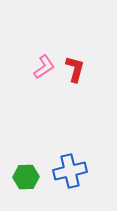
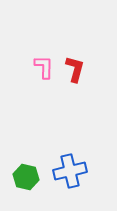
pink L-shape: rotated 55 degrees counterclockwise
green hexagon: rotated 15 degrees clockwise
